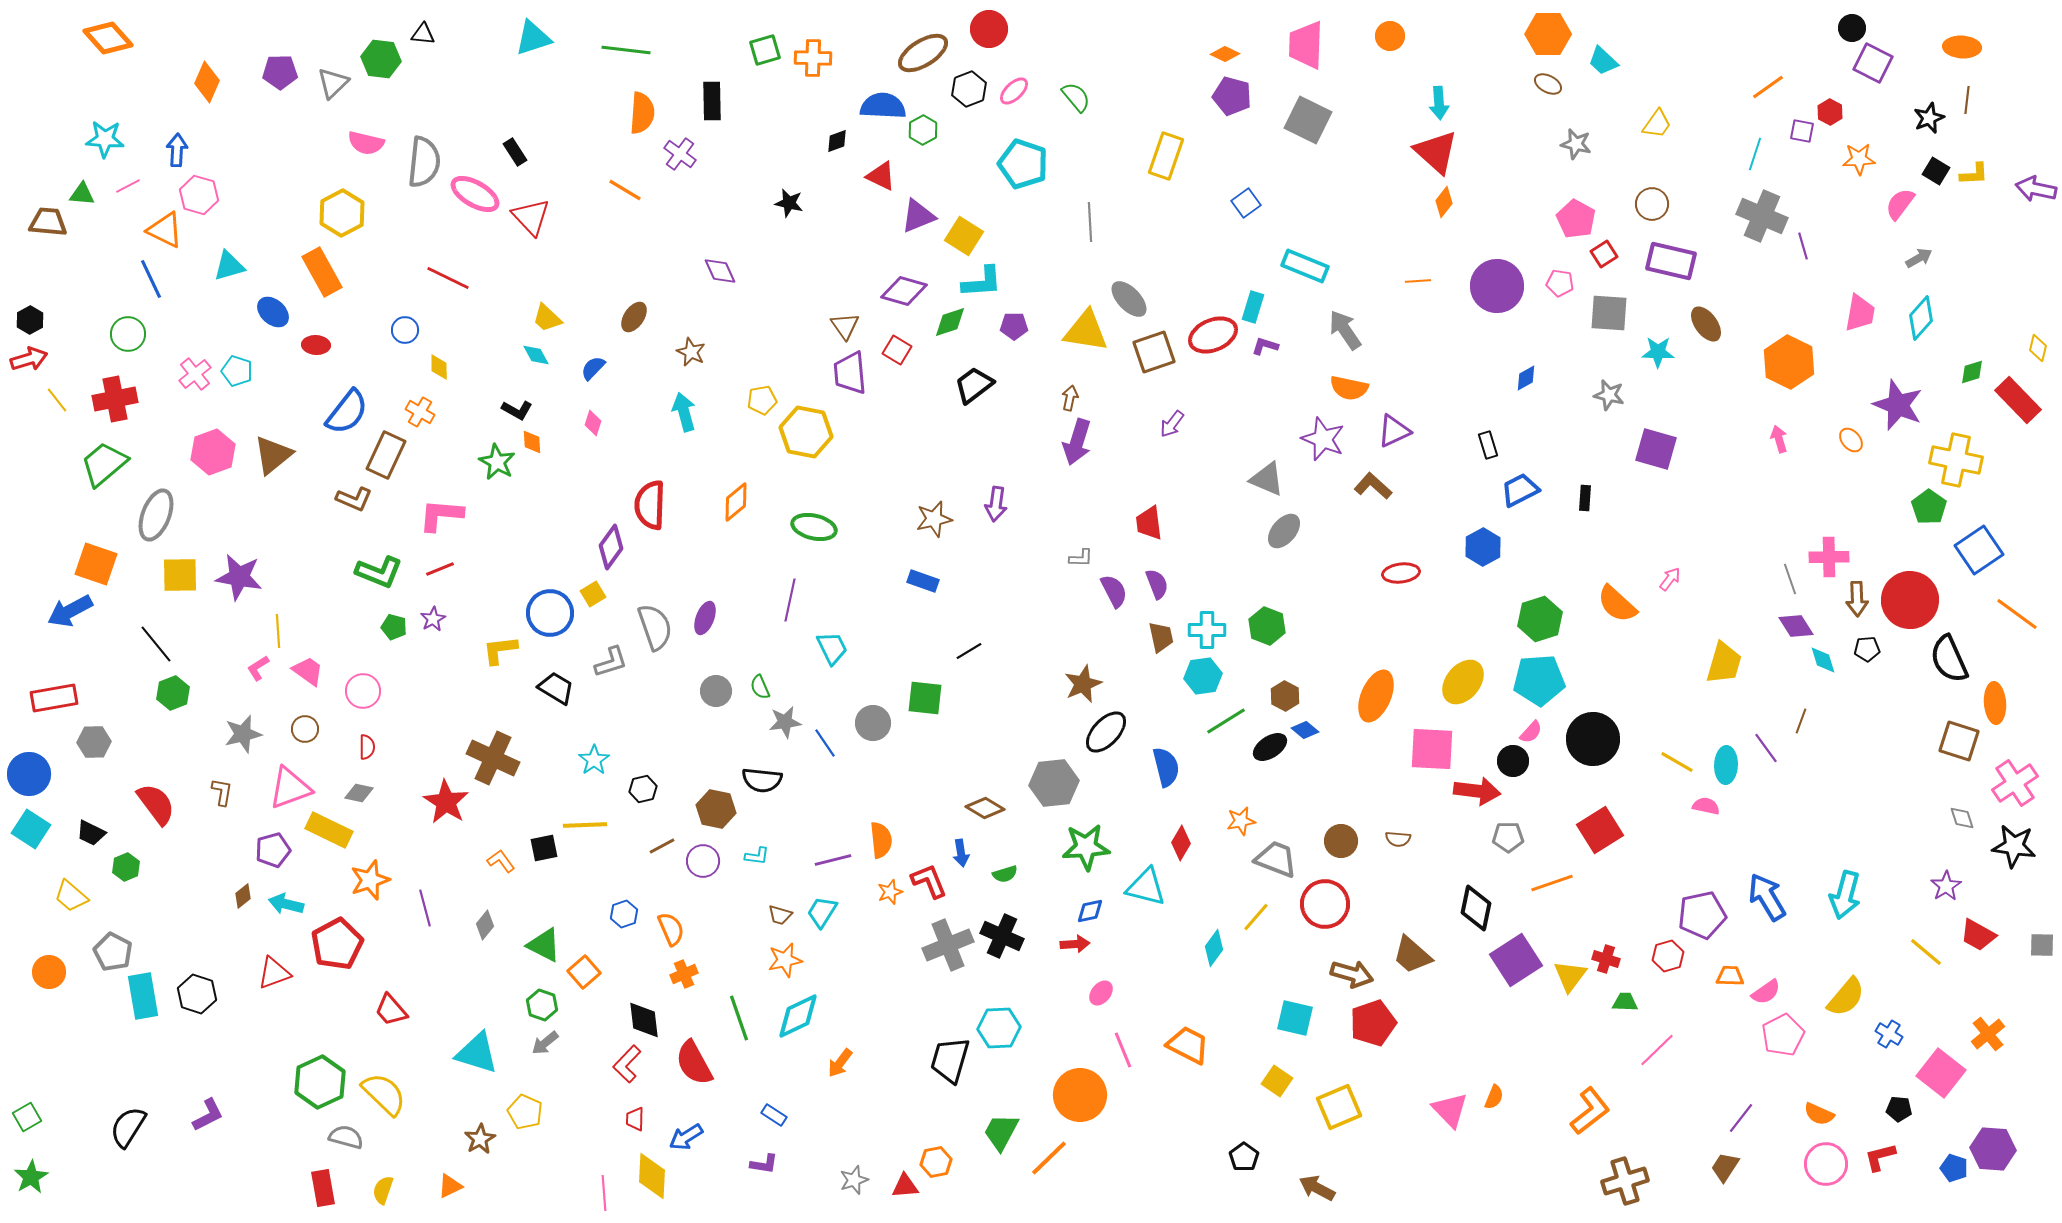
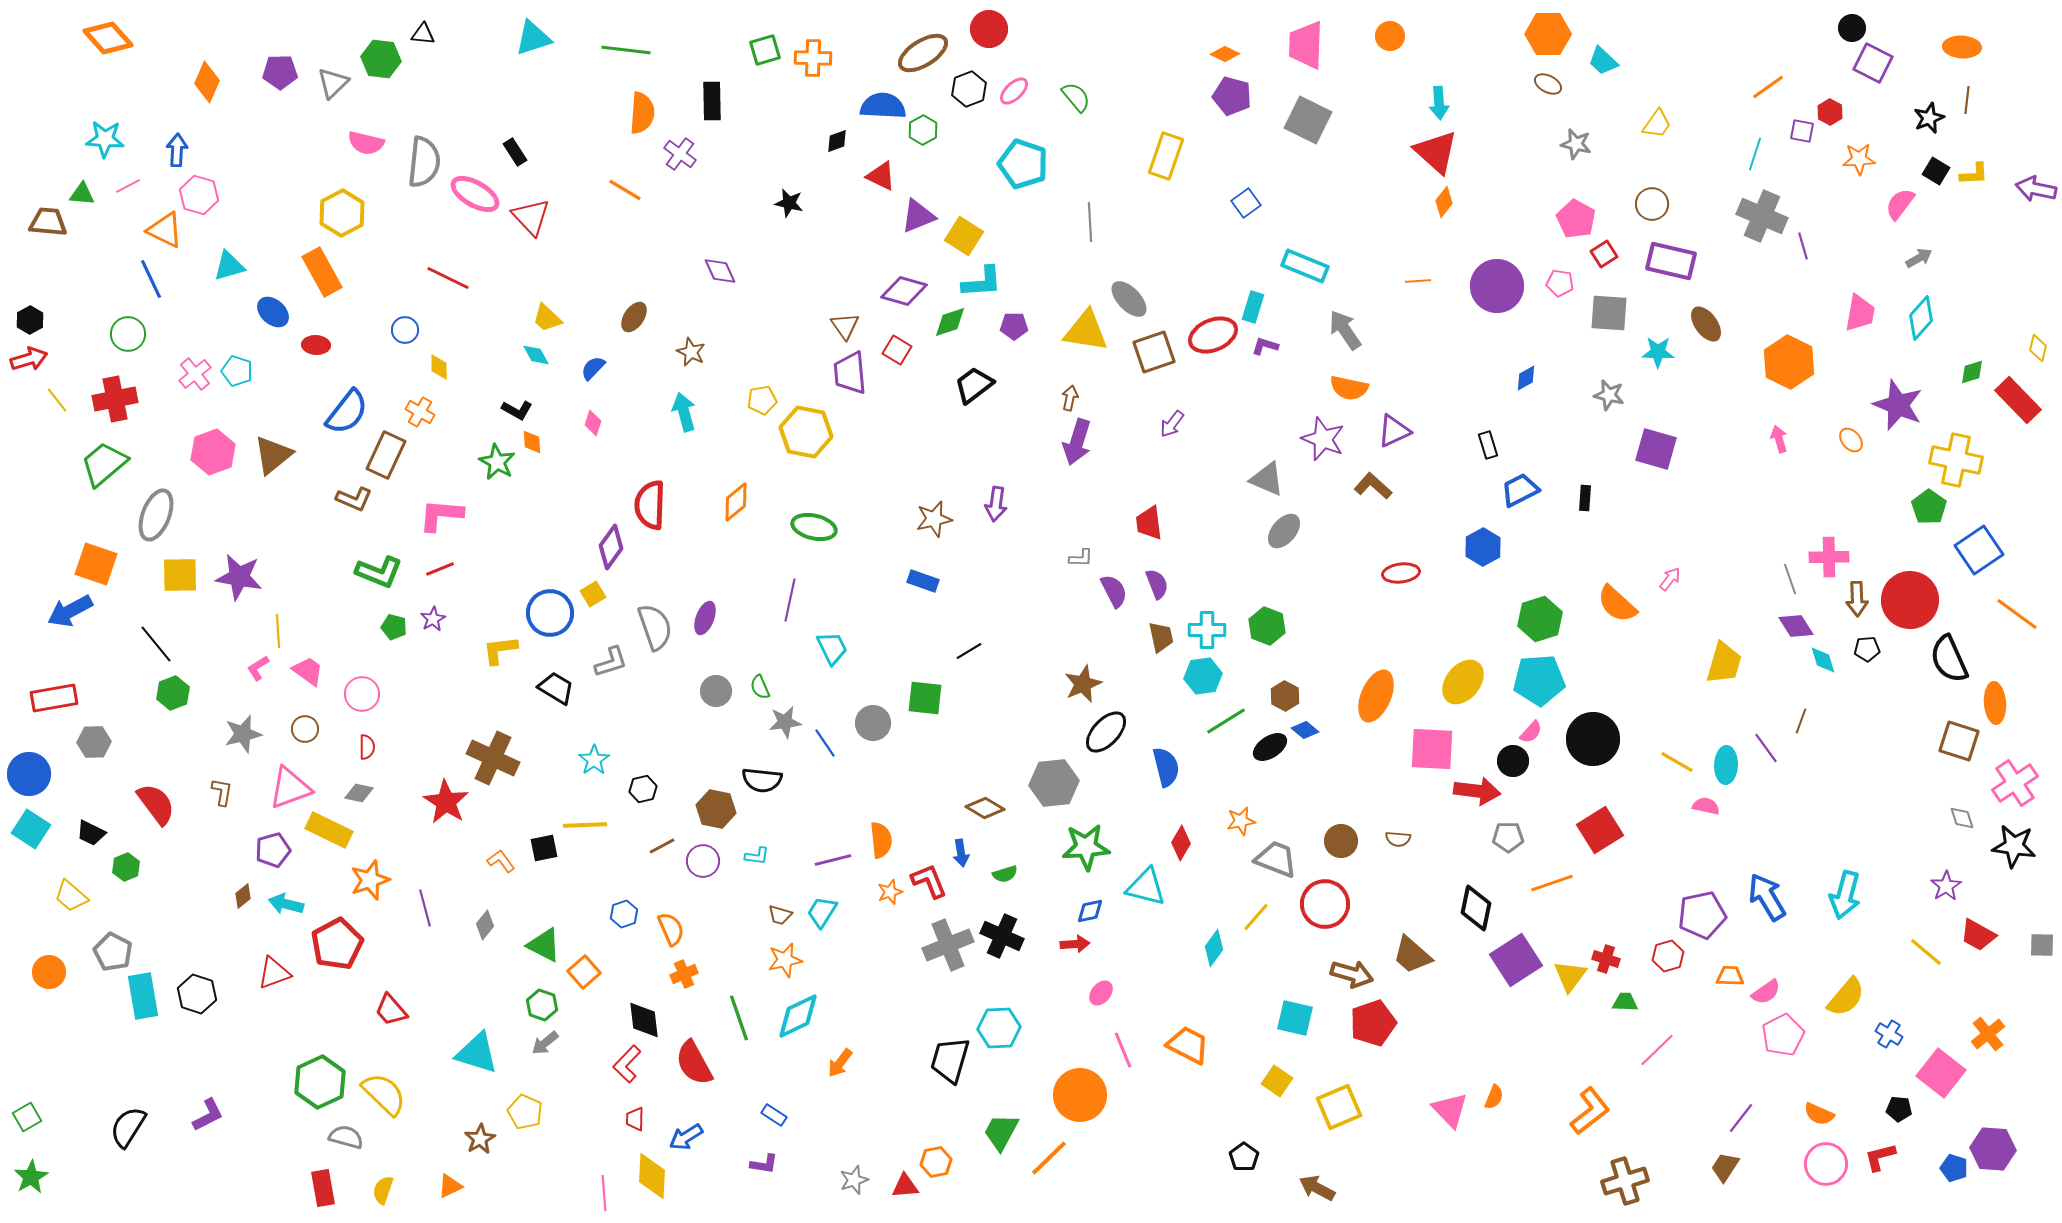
pink circle at (363, 691): moved 1 px left, 3 px down
